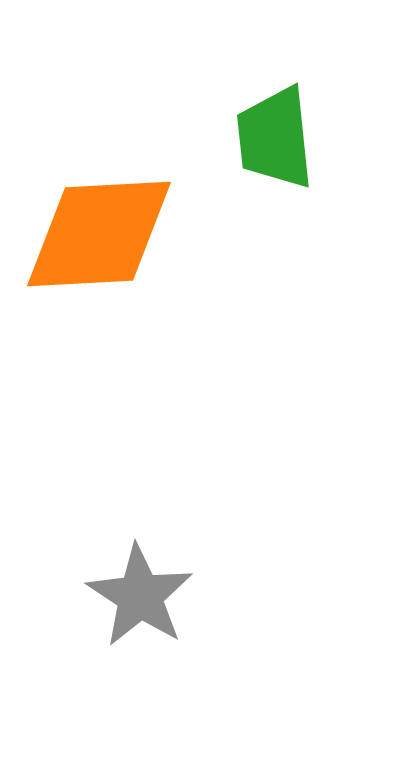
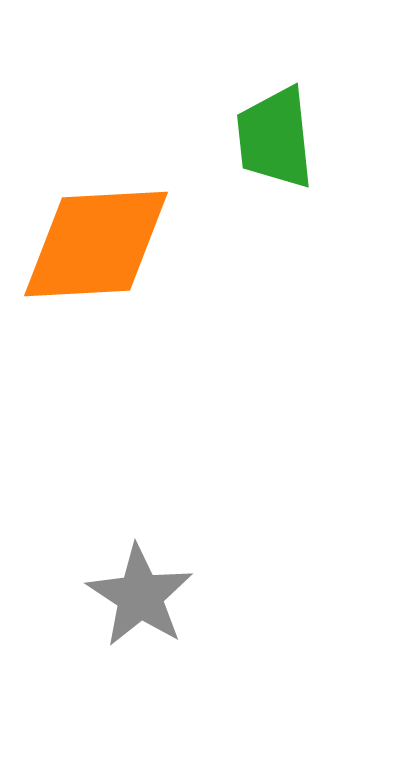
orange diamond: moved 3 px left, 10 px down
